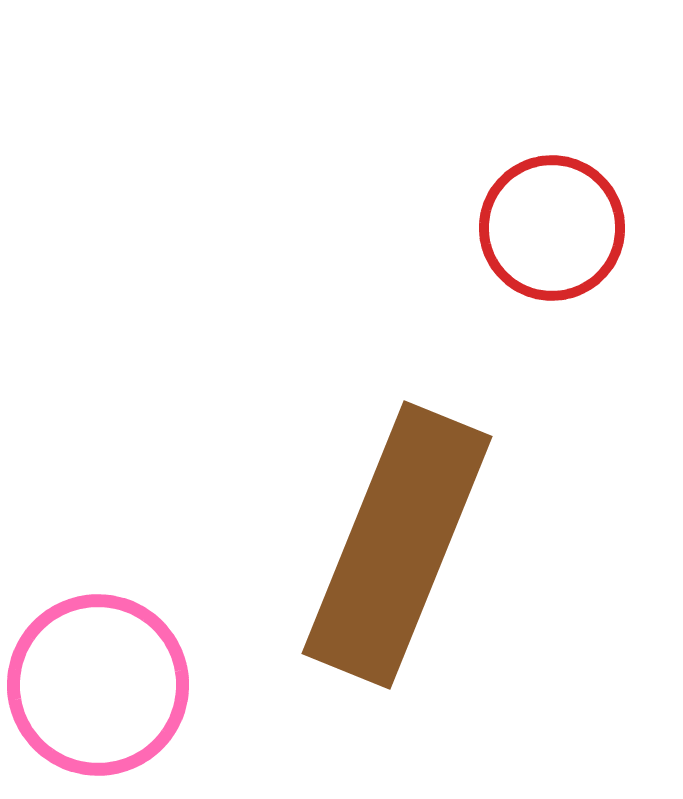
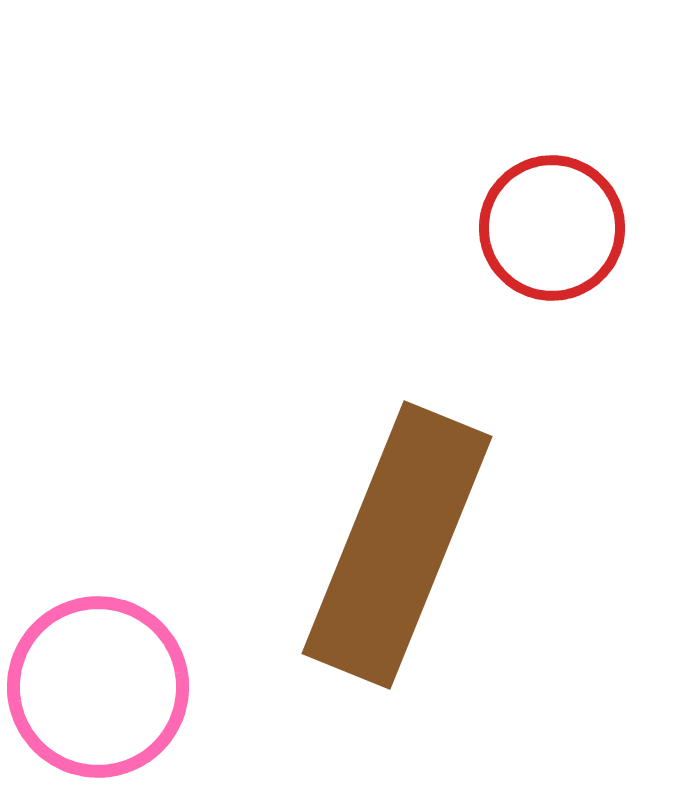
pink circle: moved 2 px down
